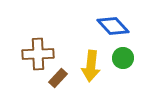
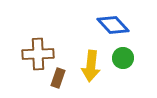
blue diamond: moved 1 px up
brown rectangle: rotated 24 degrees counterclockwise
